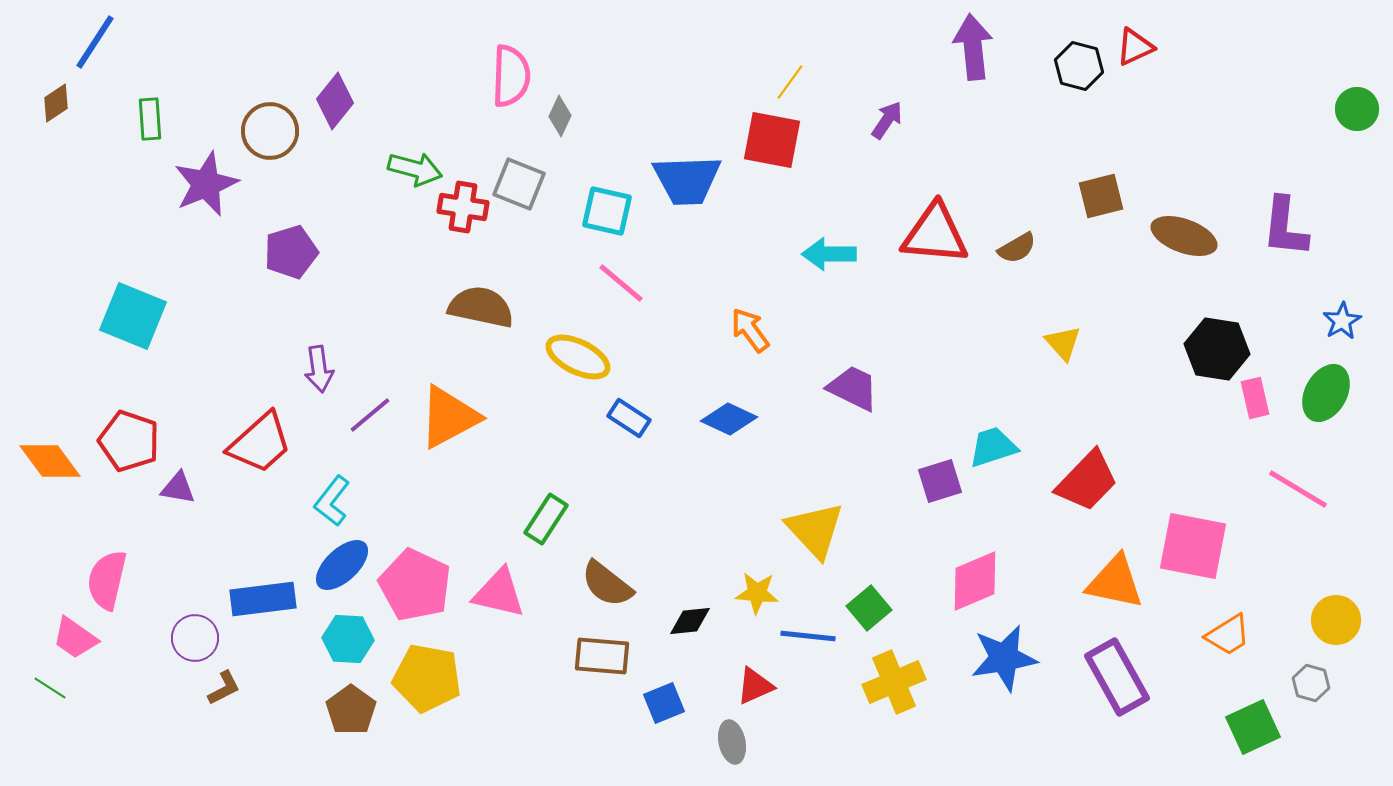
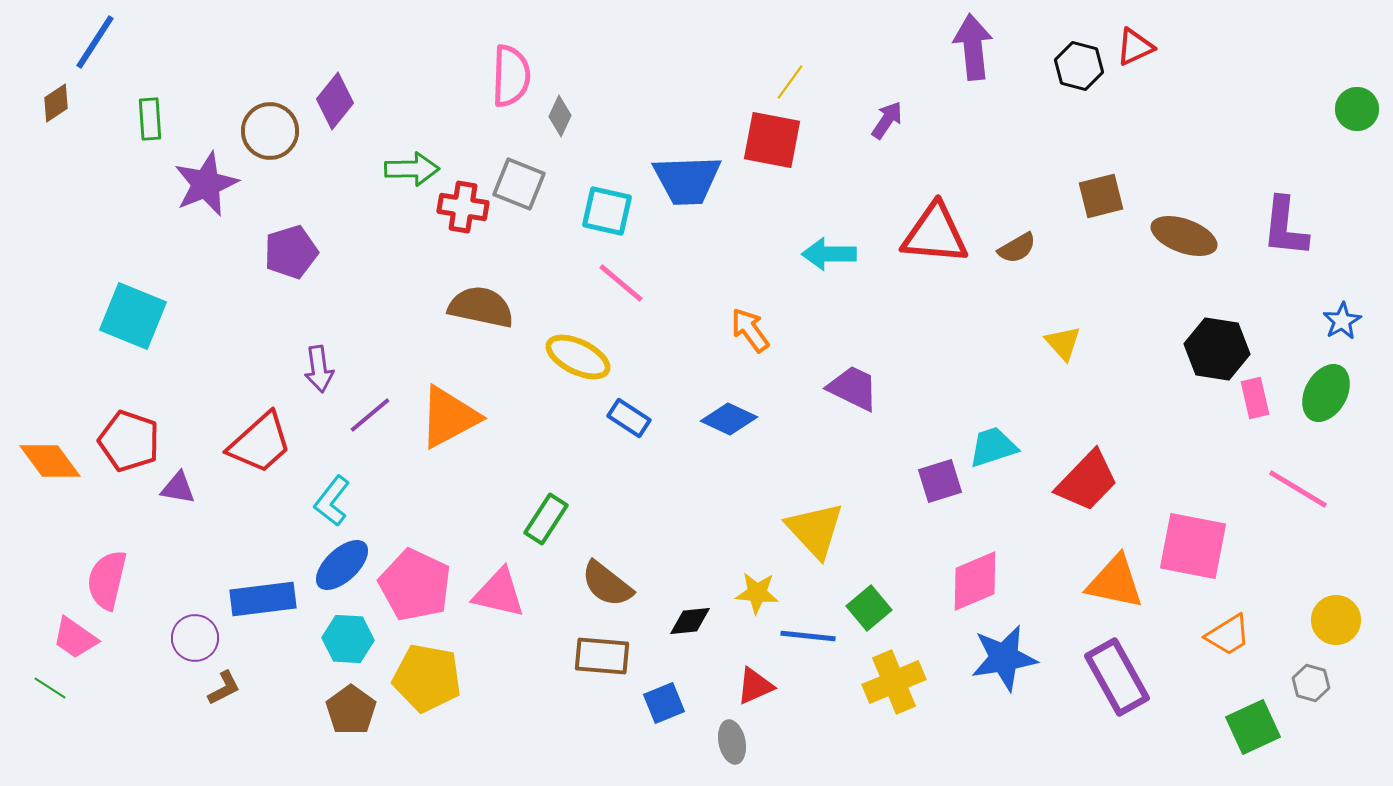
green arrow at (415, 169): moved 3 px left; rotated 16 degrees counterclockwise
